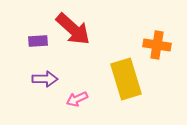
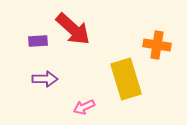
pink arrow: moved 7 px right, 8 px down
